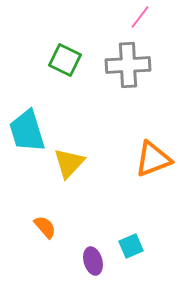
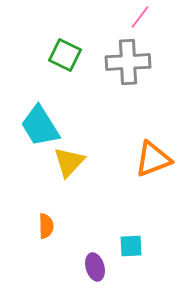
green square: moved 5 px up
gray cross: moved 3 px up
cyan trapezoid: moved 13 px right, 5 px up; rotated 15 degrees counterclockwise
yellow triangle: moved 1 px up
orange semicircle: moved 1 px right, 1 px up; rotated 40 degrees clockwise
cyan square: rotated 20 degrees clockwise
purple ellipse: moved 2 px right, 6 px down
